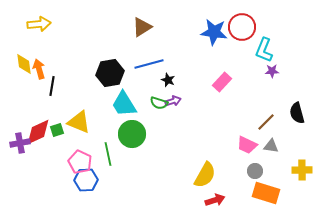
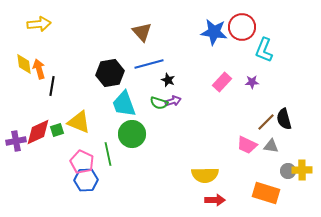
brown triangle: moved 5 px down; rotated 40 degrees counterclockwise
purple star: moved 20 px left, 11 px down
cyan trapezoid: rotated 12 degrees clockwise
black semicircle: moved 13 px left, 6 px down
purple cross: moved 4 px left, 2 px up
pink pentagon: moved 2 px right
gray circle: moved 33 px right
yellow semicircle: rotated 60 degrees clockwise
red arrow: rotated 18 degrees clockwise
